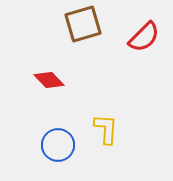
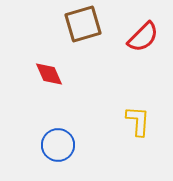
red semicircle: moved 1 px left
red diamond: moved 6 px up; rotated 20 degrees clockwise
yellow L-shape: moved 32 px right, 8 px up
